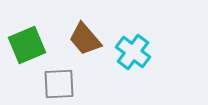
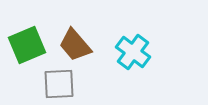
brown trapezoid: moved 10 px left, 6 px down
